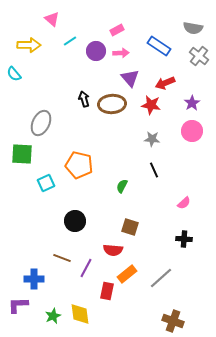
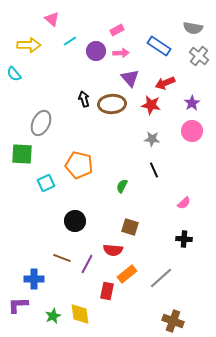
purple line: moved 1 px right, 4 px up
